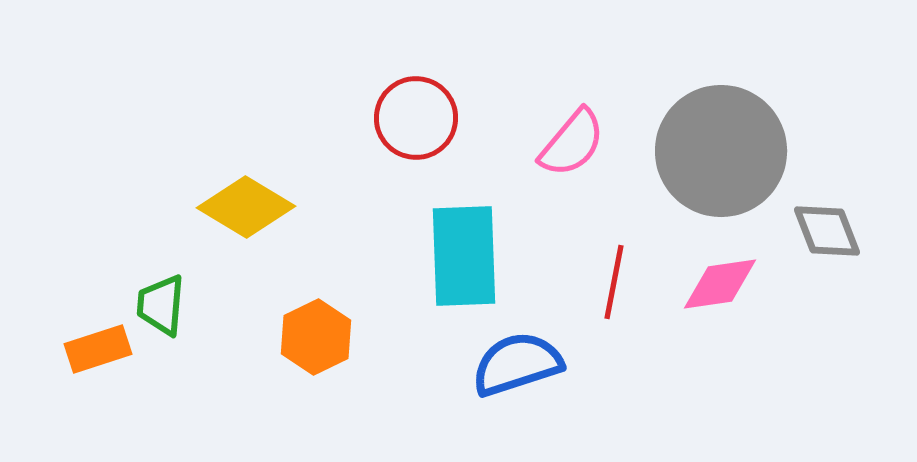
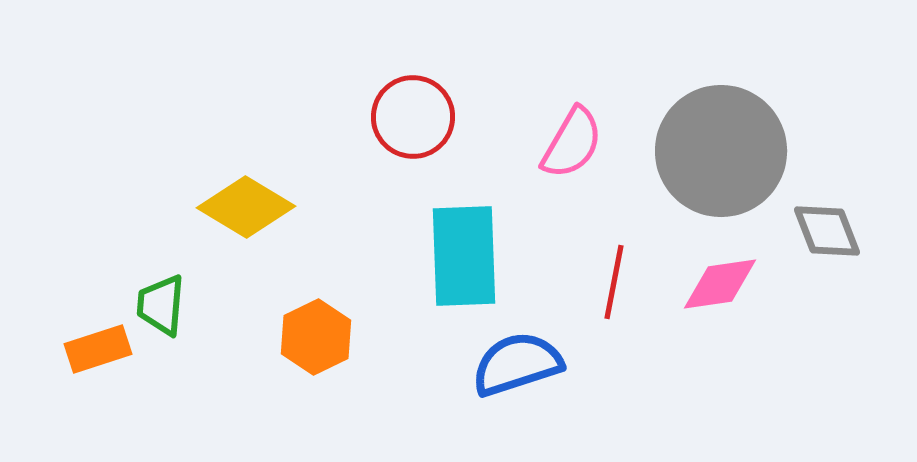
red circle: moved 3 px left, 1 px up
pink semicircle: rotated 10 degrees counterclockwise
